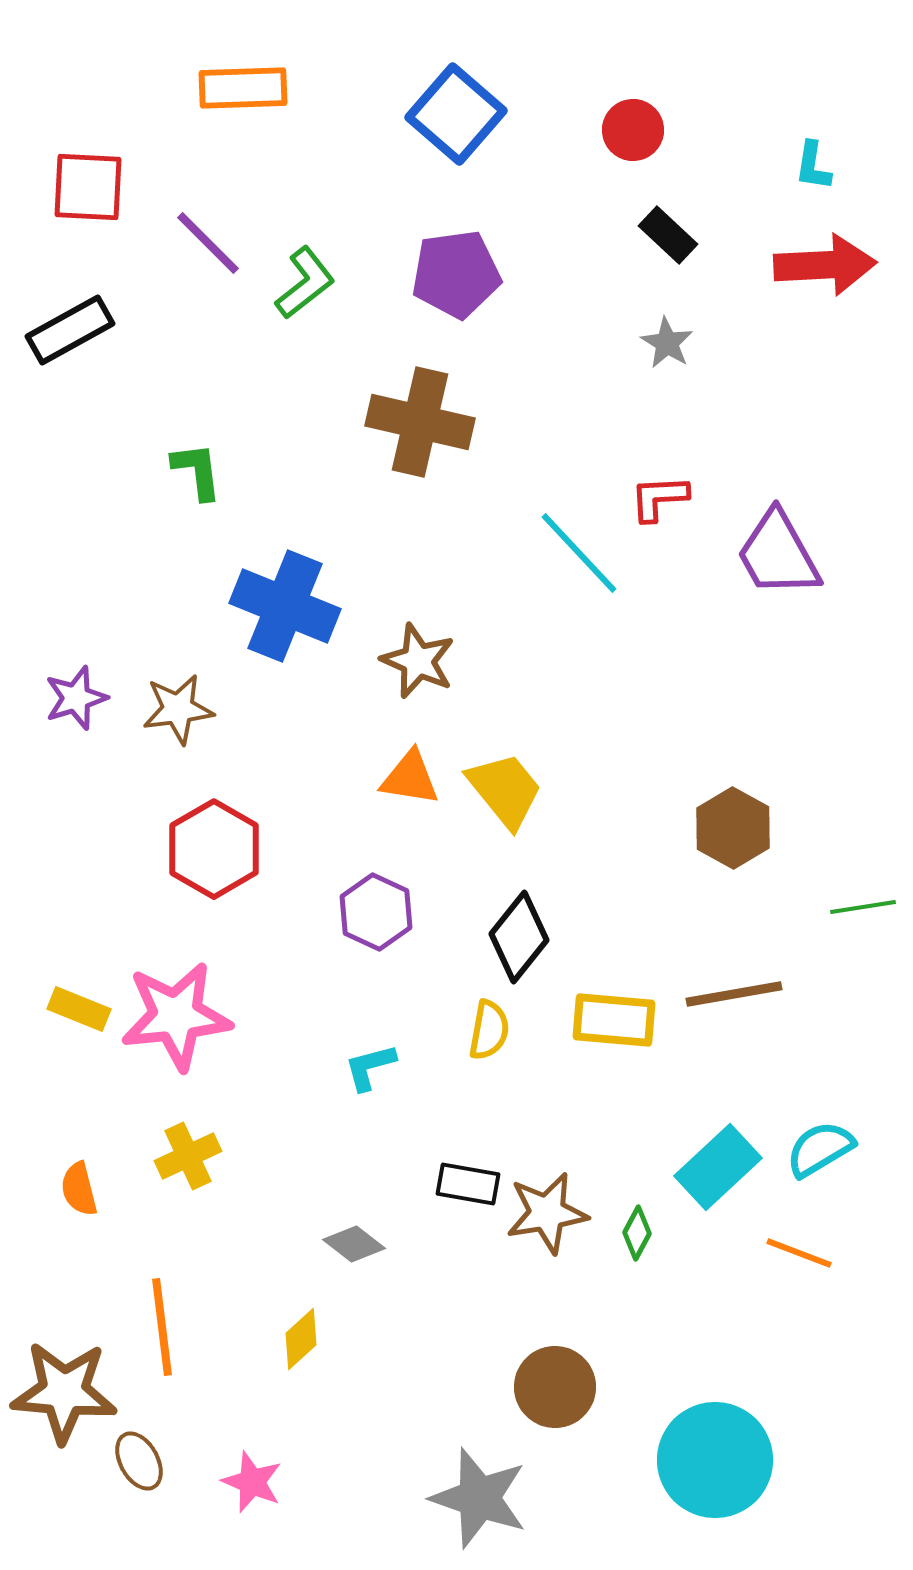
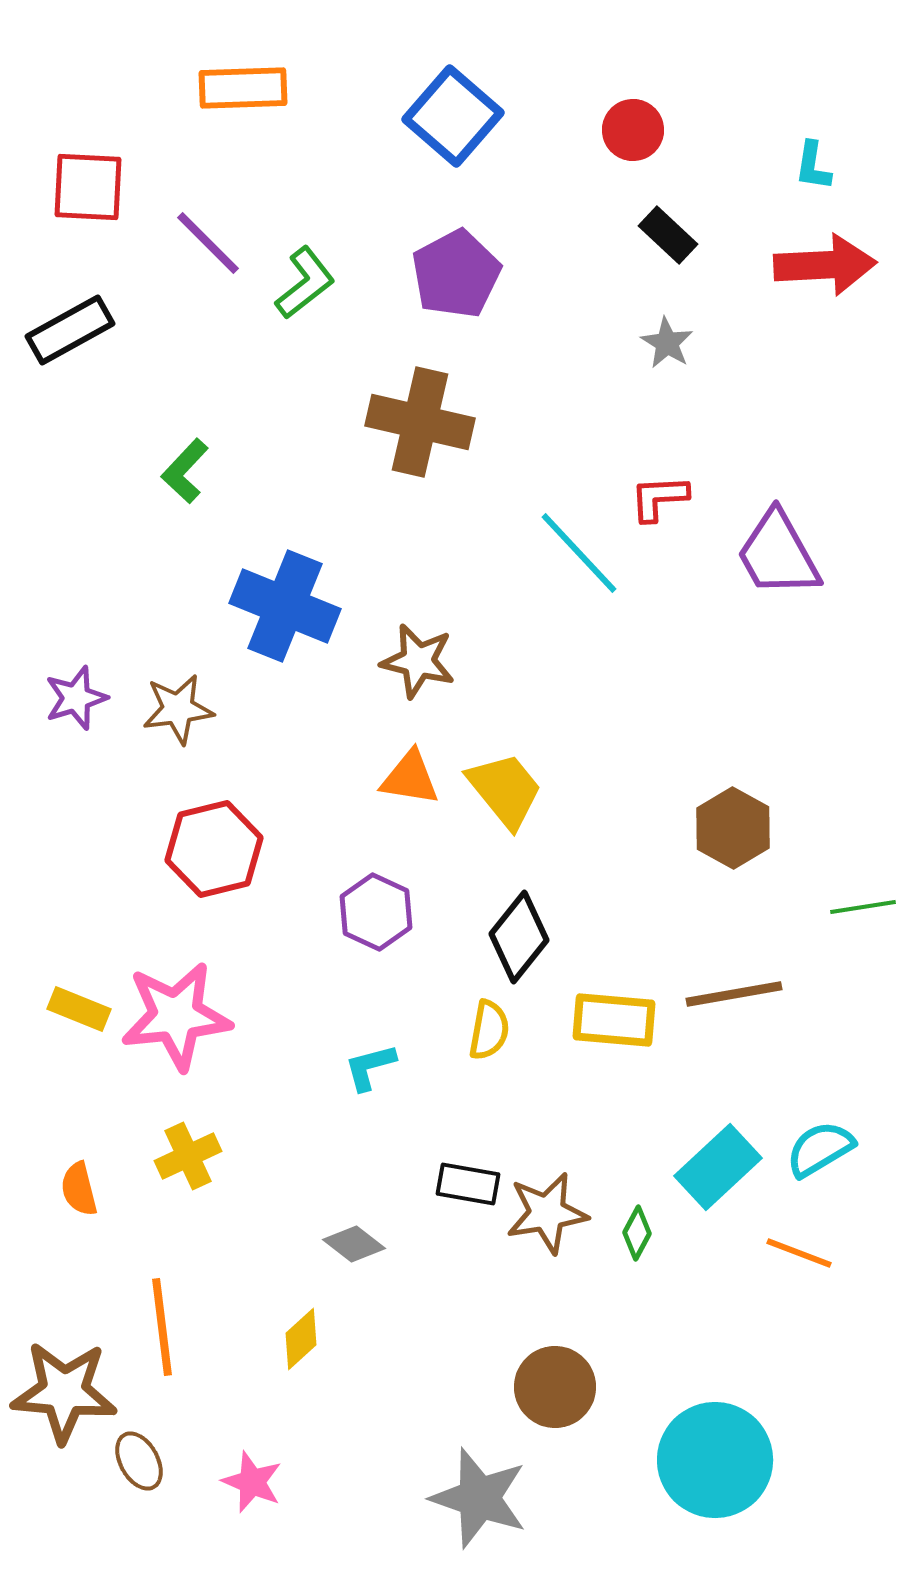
blue square at (456, 114): moved 3 px left, 2 px down
purple pentagon at (456, 274): rotated 20 degrees counterclockwise
green L-shape at (197, 471): moved 12 px left; rotated 130 degrees counterclockwise
brown star at (418, 661): rotated 10 degrees counterclockwise
red hexagon at (214, 849): rotated 16 degrees clockwise
